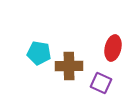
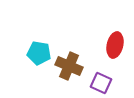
red ellipse: moved 2 px right, 3 px up
brown cross: rotated 24 degrees clockwise
